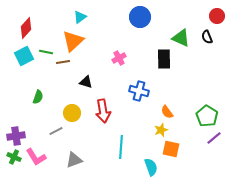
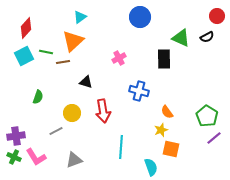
black semicircle: rotated 96 degrees counterclockwise
